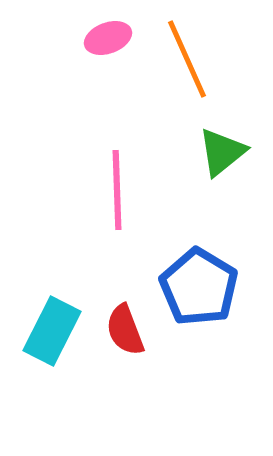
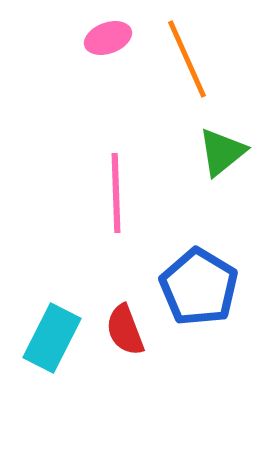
pink line: moved 1 px left, 3 px down
cyan rectangle: moved 7 px down
